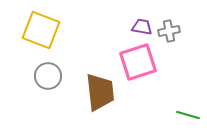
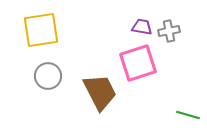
yellow square: rotated 30 degrees counterclockwise
pink square: moved 1 px down
brown trapezoid: rotated 21 degrees counterclockwise
